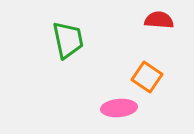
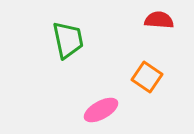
pink ellipse: moved 18 px left, 2 px down; rotated 24 degrees counterclockwise
